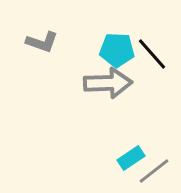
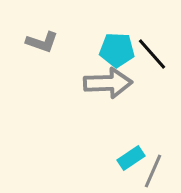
gray line: moved 1 px left; rotated 28 degrees counterclockwise
